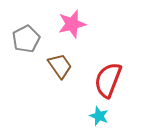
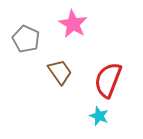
pink star: moved 1 px right; rotated 28 degrees counterclockwise
gray pentagon: rotated 20 degrees counterclockwise
brown trapezoid: moved 6 px down
